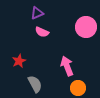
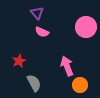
purple triangle: rotated 48 degrees counterclockwise
gray semicircle: moved 1 px left, 1 px up
orange circle: moved 2 px right, 3 px up
